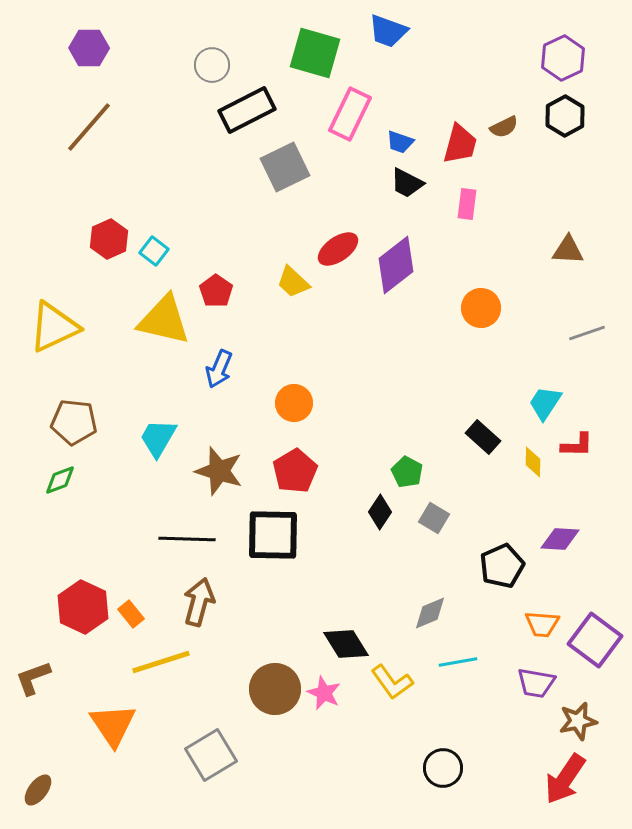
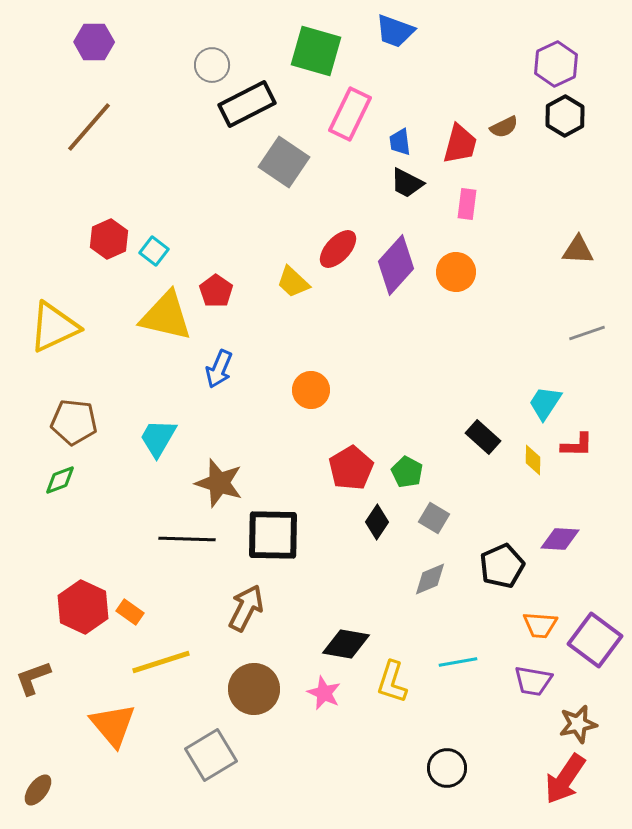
blue trapezoid at (388, 31): moved 7 px right
purple hexagon at (89, 48): moved 5 px right, 6 px up
green square at (315, 53): moved 1 px right, 2 px up
purple hexagon at (563, 58): moved 7 px left, 6 px down
black rectangle at (247, 110): moved 6 px up
blue trapezoid at (400, 142): rotated 64 degrees clockwise
gray square at (285, 167): moved 1 px left, 5 px up; rotated 30 degrees counterclockwise
red ellipse at (338, 249): rotated 12 degrees counterclockwise
brown triangle at (568, 250): moved 10 px right
purple diamond at (396, 265): rotated 10 degrees counterclockwise
orange circle at (481, 308): moved 25 px left, 36 px up
yellow triangle at (164, 320): moved 2 px right, 4 px up
orange circle at (294, 403): moved 17 px right, 13 px up
yellow diamond at (533, 462): moved 2 px up
brown star at (219, 471): moved 12 px down
red pentagon at (295, 471): moved 56 px right, 3 px up
black diamond at (380, 512): moved 3 px left, 10 px down
brown arrow at (199, 602): moved 47 px right, 6 px down; rotated 12 degrees clockwise
gray diamond at (430, 613): moved 34 px up
orange rectangle at (131, 614): moved 1 px left, 2 px up; rotated 16 degrees counterclockwise
orange trapezoid at (542, 624): moved 2 px left, 1 px down
black diamond at (346, 644): rotated 48 degrees counterclockwise
yellow L-shape at (392, 682): rotated 54 degrees clockwise
purple trapezoid at (536, 683): moved 3 px left, 2 px up
brown circle at (275, 689): moved 21 px left
brown star at (578, 721): moved 3 px down
orange triangle at (113, 725): rotated 6 degrees counterclockwise
black circle at (443, 768): moved 4 px right
